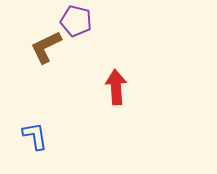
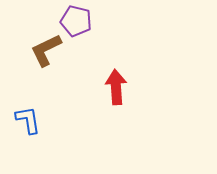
brown L-shape: moved 3 px down
blue L-shape: moved 7 px left, 16 px up
